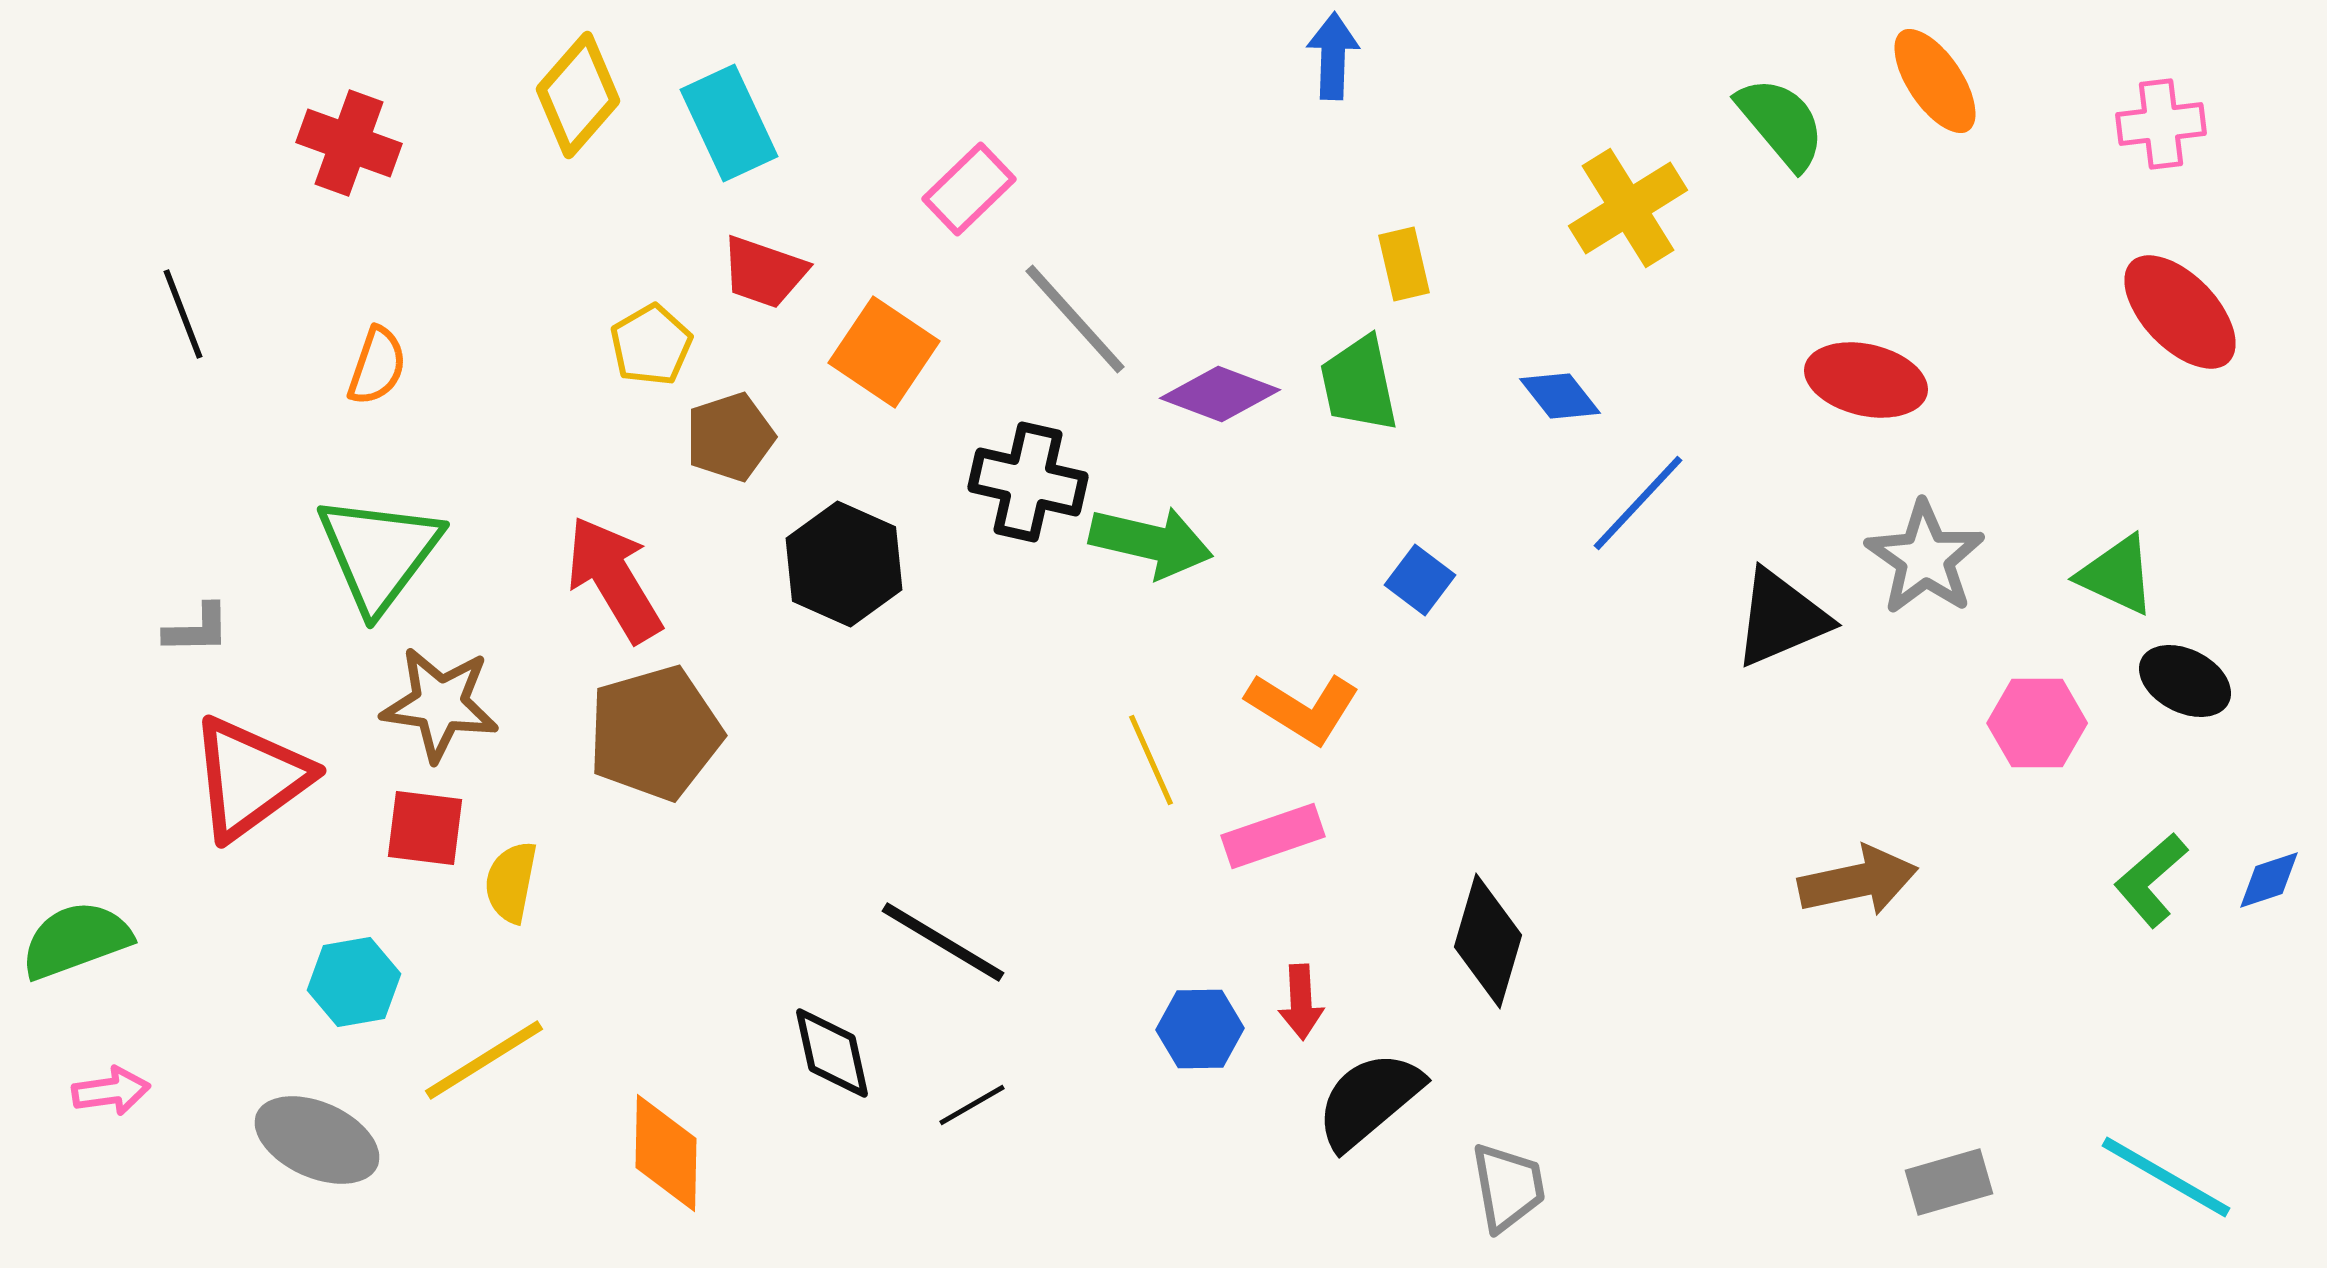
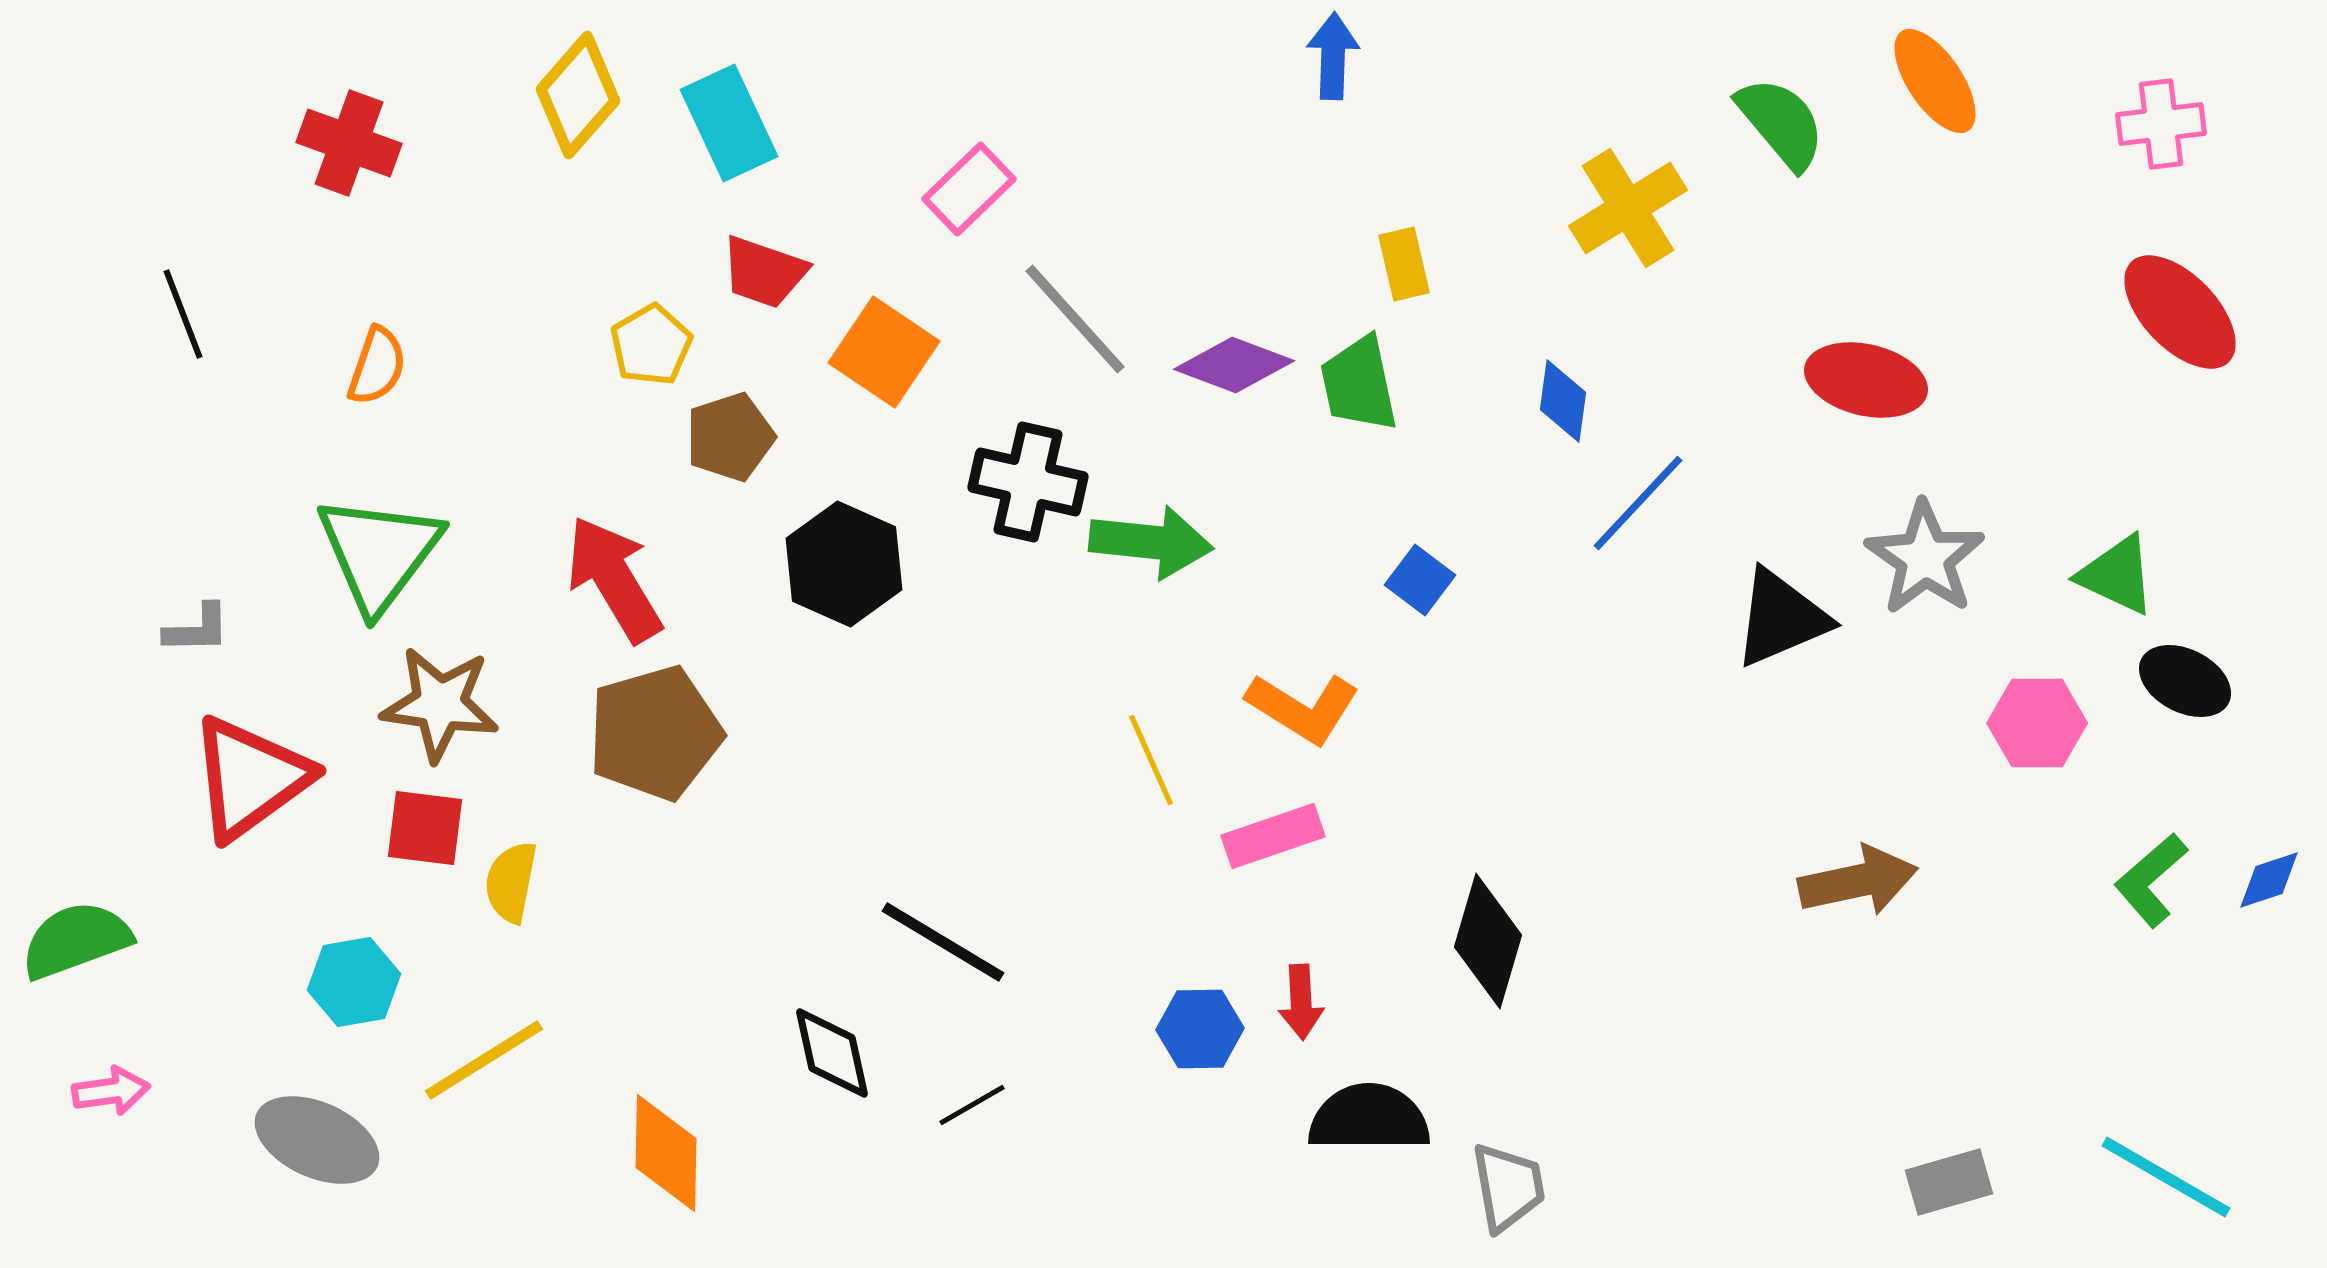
purple diamond at (1220, 394): moved 14 px right, 29 px up
blue diamond at (1560, 396): moved 3 px right, 5 px down; rotated 46 degrees clockwise
green arrow at (1151, 542): rotated 7 degrees counterclockwise
black semicircle at (1369, 1100): moved 18 px down; rotated 40 degrees clockwise
